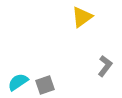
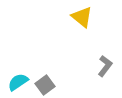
yellow triangle: rotated 45 degrees counterclockwise
gray square: rotated 18 degrees counterclockwise
